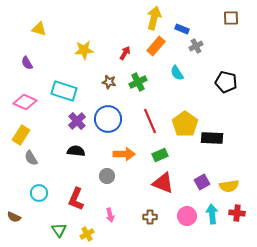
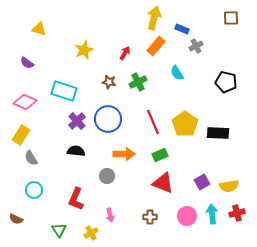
yellow star: rotated 18 degrees counterclockwise
purple semicircle: rotated 24 degrees counterclockwise
red line: moved 3 px right, 1 px down
black rectangle: moved 6 px right, 5 px up
cyan circle: moved 5 px left, 3 px up
red cross: rotated 21 degrees counterclockwise
brown semicircle: moved 2 px right, 2 px down
yellow cross: moved 4 px right, 1 px up
